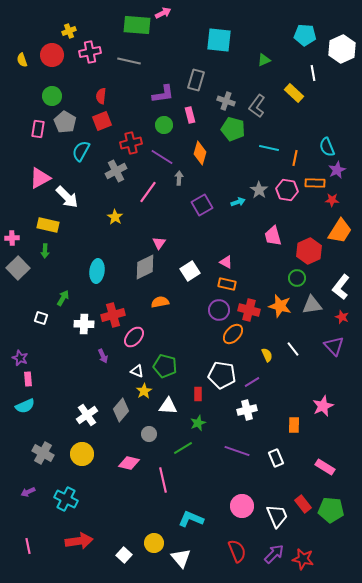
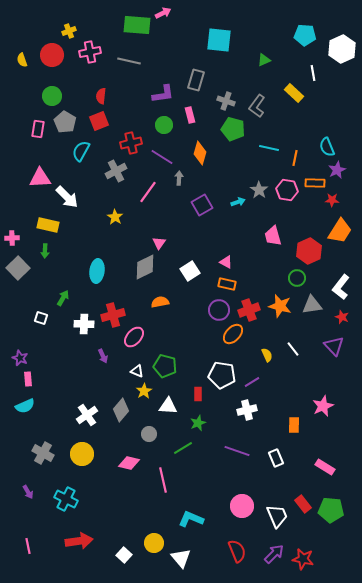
red square at (102, 121): moved 3 px left
pink triangle at (40, 178): rotated 25 degrees clockwise
red cross at (249, 310): rotated 35 degrees counterclockwise
purple arrow at (28, 492): rotated 96 degrees counterclockwise
